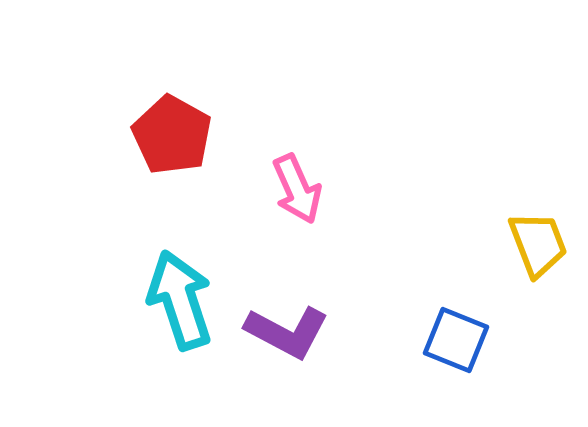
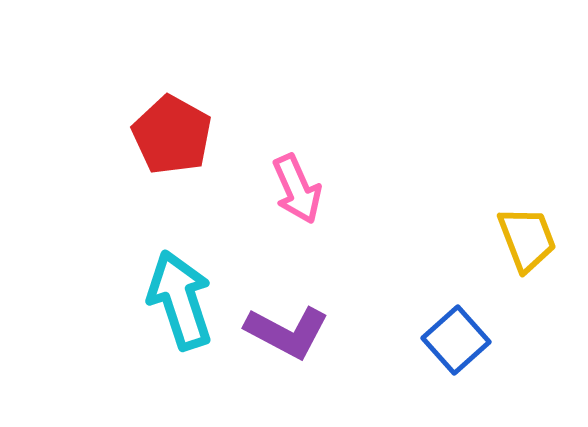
yellow trapezoid: moved 11 px left, 5 px up
blue square: rotated 26 degrees clockwise
